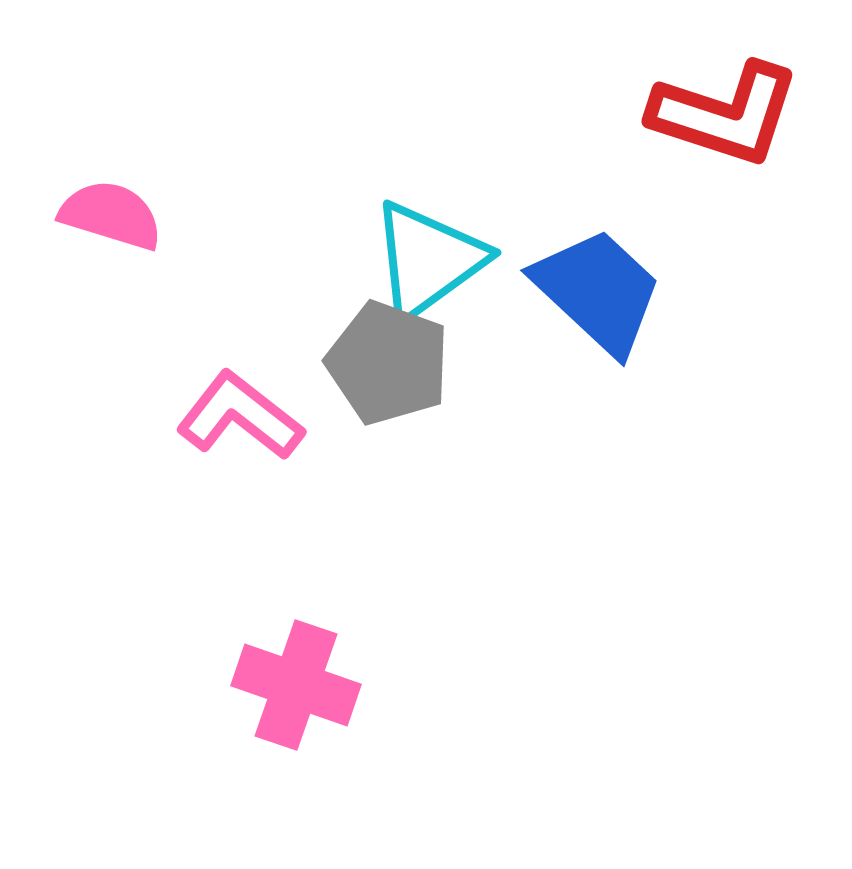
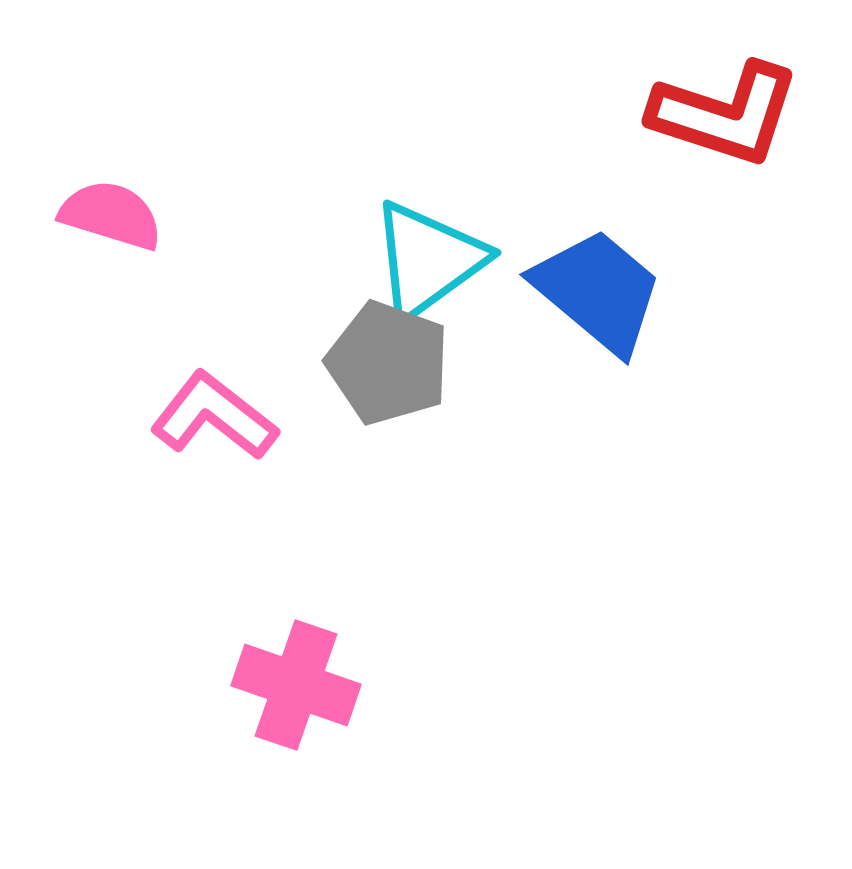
blue trapezoid: rotated 3 degrees counterclockwise
pink L-shape: moved 26 px left
